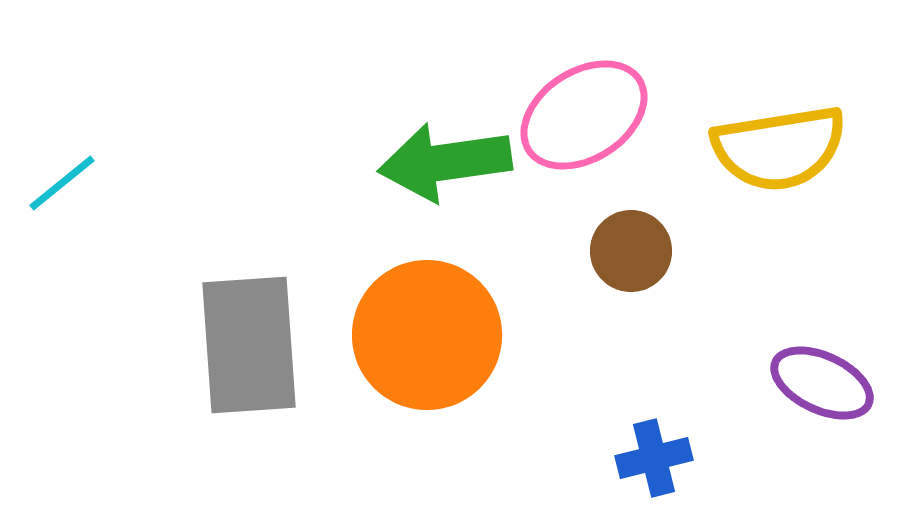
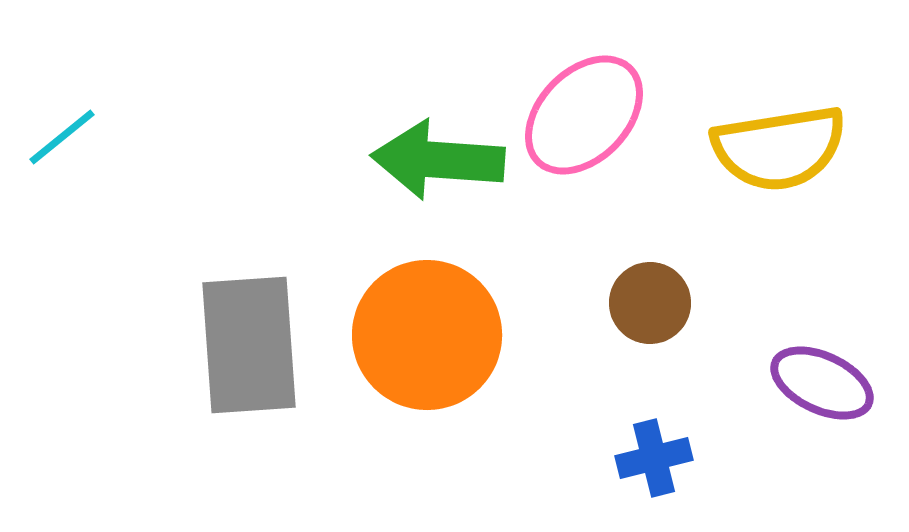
pink ellipse: rotated 13 degrees counterclockwise
green arrow: moved 7 px left, 2 px up; rotated 12 degrees clockwise
cyan line: moved 46 px up
brown circle: moved 19 px right, 52 px down
